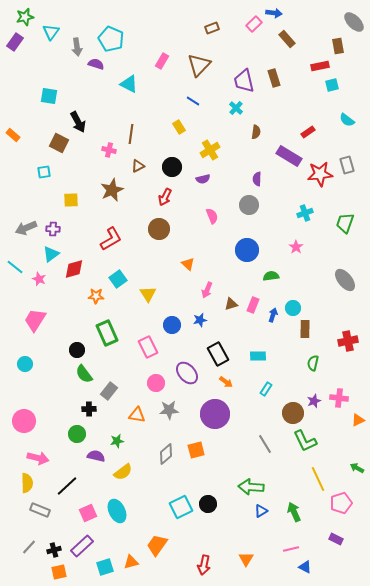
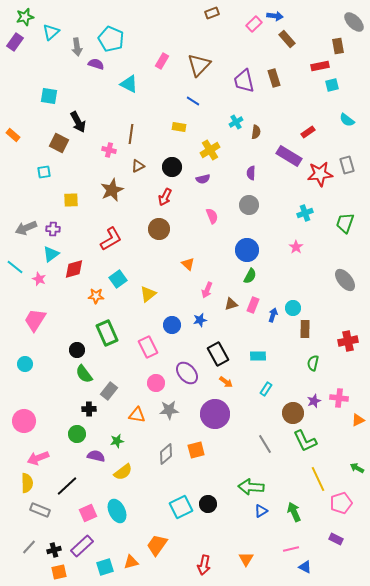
blue arrow at (274, 13): moved 1 px right, 3 px down
brown rectangle at (212, 28): moved 15 px up
cyan triangle at (51, 32): rotated 12 degrees clockwise
cyan cross at (236, 108): moved 14 px down; rotated 16 degrees clockwise
yellow rectangle at (179, 127): rotated 48 degrees counterclockwise
purple semicircle at (257, 179): moved 6 px left, 6 px up
green semicircle at (271, 276): moved 21 px left; rotated 126 degrees clockwise
yellow triangle at (148, 294): rotated 24 degrees clockwise
pink arrow at (38, 458): rotated 145 degrees clockwise
